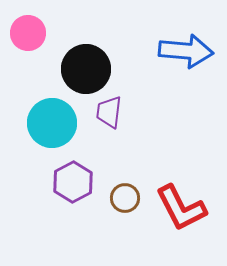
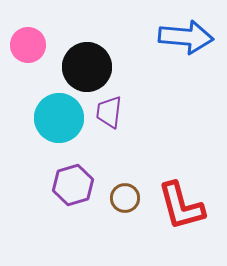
pink circle: moved 12 px down
blue arrow: moved 14 px up
black circle: moved 1 px right, 2 px up
cyan circle: moved 7 px right, 5 px up
purple hexagon: moved 3 px down; rotated 12 degrees clockwise
red L-shape: moved 2 px up; rotated 12 degrees clockwise
